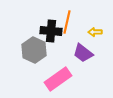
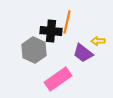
yellow arrow: moved 3 px right, 9 px down
